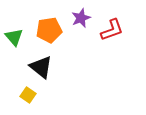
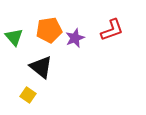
purple star: moved 6 px left, 20 px down
